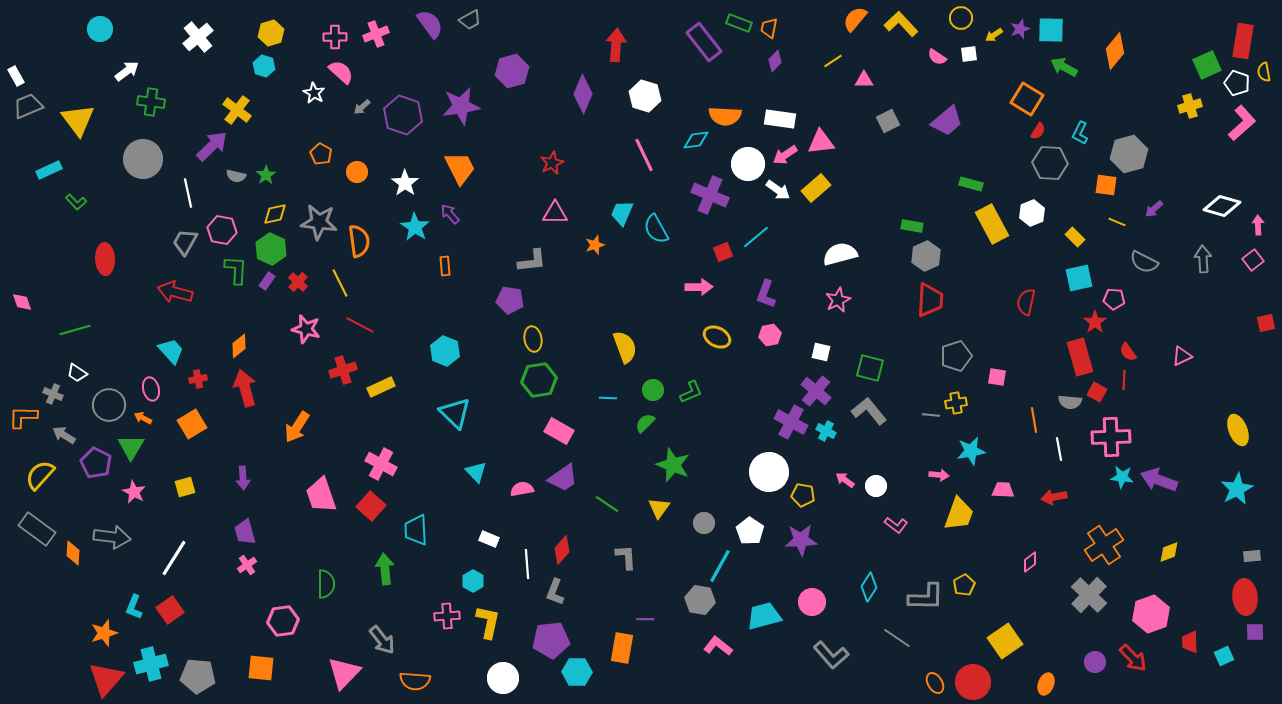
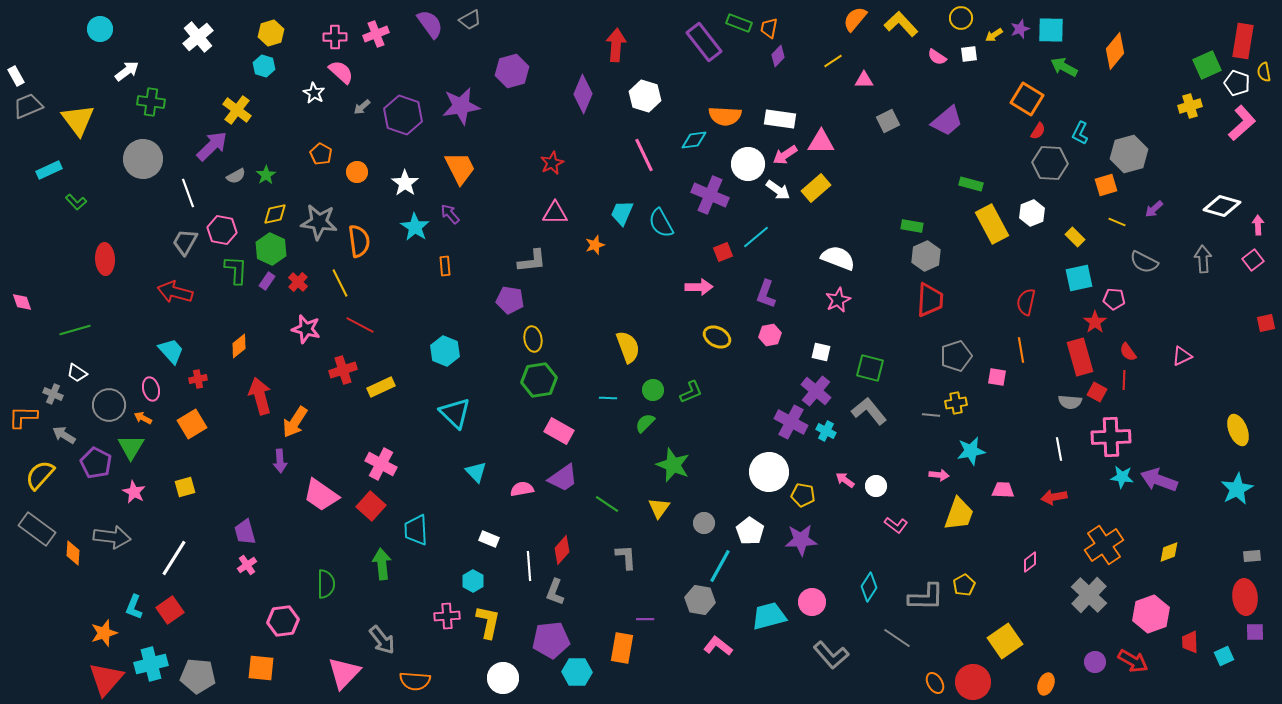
purple diamond at (775, 61): moved 3 px right, 5 px up
cyan diamond at (696, 140): moved 2 px left
pink triangle at (821, 142): rotated 8 degrees clockwise
gray semicircle at (236, 176): rotated 42 degrees counterclockwise
orange square at (1106, 185): rotated 25 degrees counterclockwise
white line at (188, 193): rotated 8 degrees counterclockwise
cyan semicircle at (656, 229): moved 5 px right, 6 px up
white semicircle at (840, 254): moved 2 px left, 4 px down; rotated 36 degrees clockwise
yellow semicircle at (625, 347): moved 3 px right
red arrow at (245, 388): moved 15 px right, 8 px down
orange line at (1034, 420): moved 13 px left, 70 px up
orange arrow at (297, 427): moved 2 px left, 5 px up
purple arrow at (243, 478): moved 37 px right, 17 px up
pink trapezoid at (321, 495): rotated 36 degrees counterclockwise
white line at (527, 564): moved 2 px right, 2 px down
green arrow at (385, 569): moved 3 px left, 5 px up
cyan trapezoid at (764, 616): moved 5 px right
red arrow at (1133, 658): moved 3 px down; rotated 16 degrees counterclockwise
